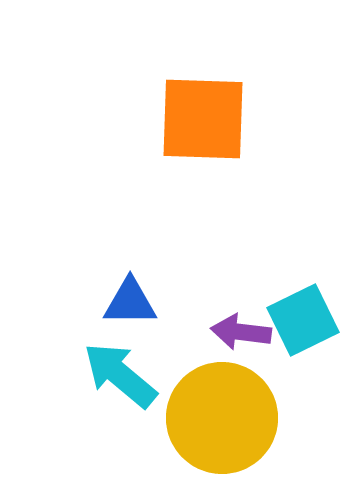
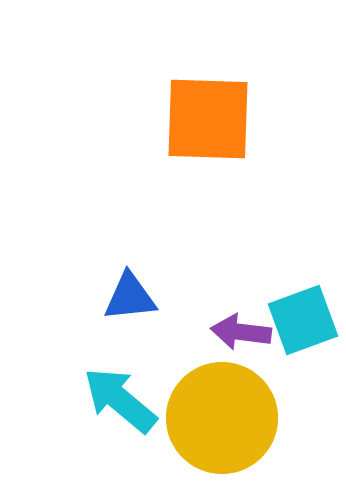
orange square: moved 5 px right
blue triangle: moved 5 px up; rotated 6 degrees counterclockwise
cyan square: rotated 6 degrees clockwise
cyan arrow: moved 25 px down
